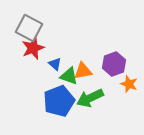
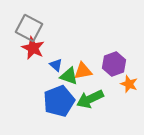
red star: rotated 25 degrees counterclockwise
blue triangle: moved 1 px right, 1 px down
green arrow: moved 1 px down
